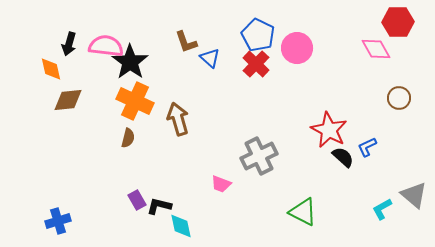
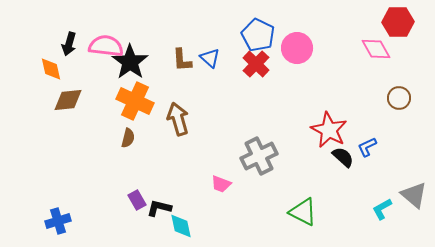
brown L-shape: moved 4 px left, 18 px down; rotated 15 degrees clockwise
black L-shape: moved 2 px down
